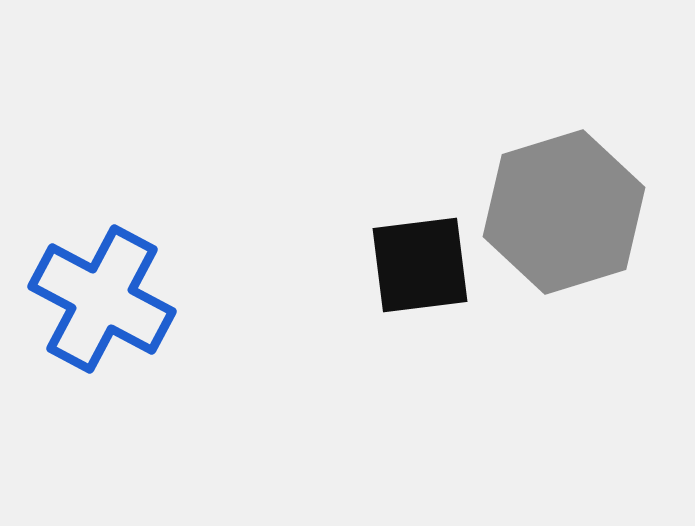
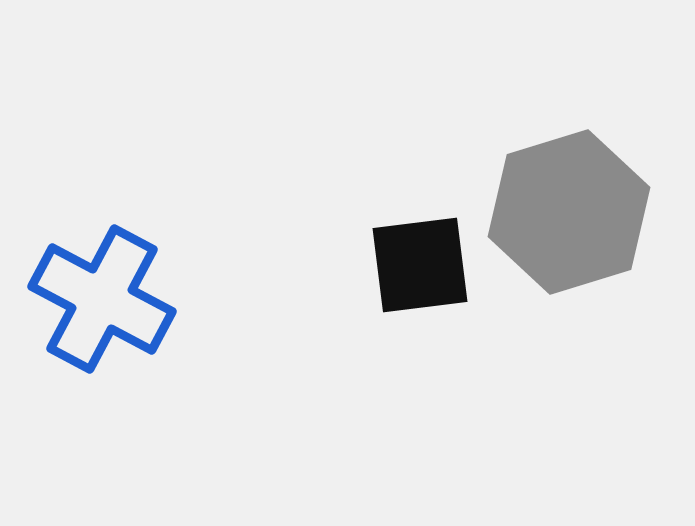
gray hexagon: moved 5 px right
